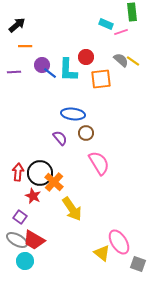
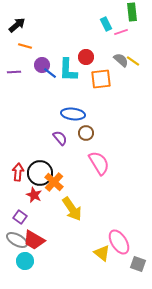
cyan rectangle: rotated 40 degrees clockwise
orange line: rotated 16 degrees clockwise
red star: moved 1 px right, 1 px up
